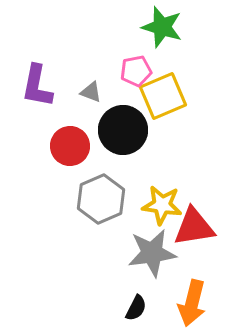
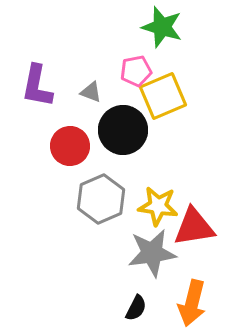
yellow star: moved 4 px left, 1 px down
